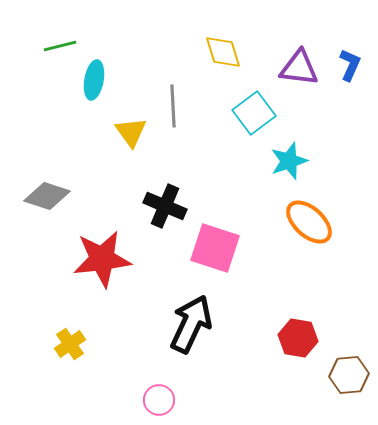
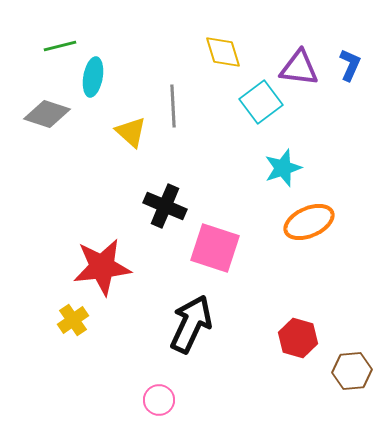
cyan ellipse: moved 1 px left, 3 px up
cyan square: moved 7 px right, 11 px up
yellow triangle: rotated 12 degrees counterclockwise
cyan star: moved 6 px left, 7 px down
gray diamond: moved 82 px up
orange ellipse: rotated 66 degrees counterclockwise
red star: moved 8 px down
red hexagon: rotated 6 degrees clockwise
yellow cross: moved 3 px right, 24 px up
brown hexagon: moved 3 px right, 4 px up
